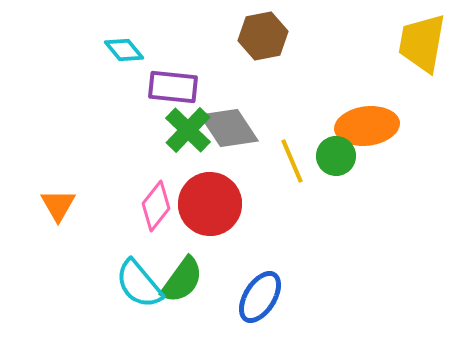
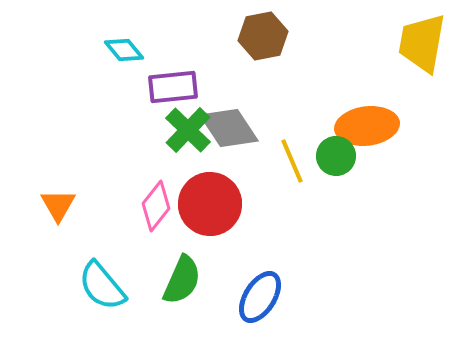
purple rectangle: rotated 12 degrees counterclockwise
green semicircle: rotated 12 degrees counterclockwise
cyan semicircle: moved 37 px left, 2 px down
